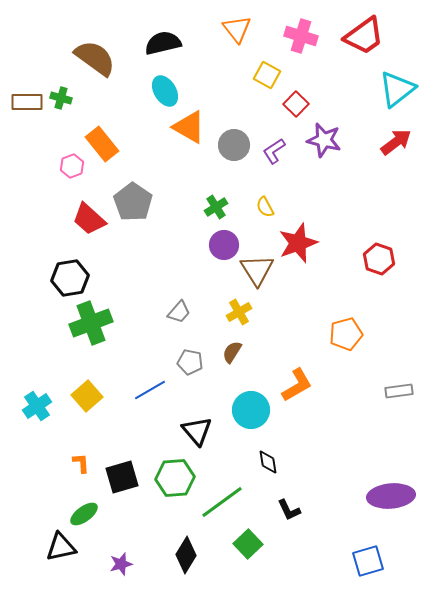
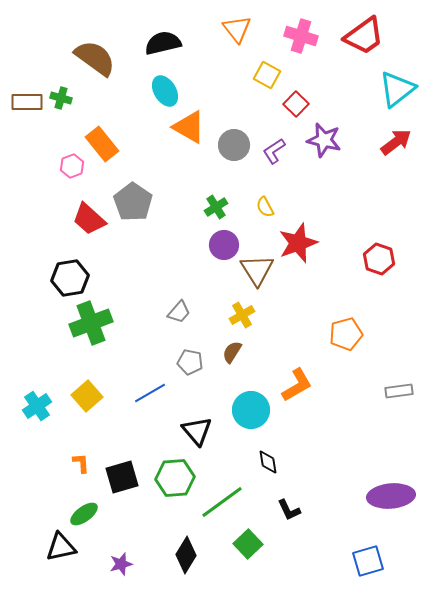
yellow cross at (239, 312): moved 3 px right, 3 px down
blue line at (150, 390): moved 3 px down
